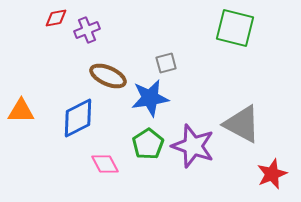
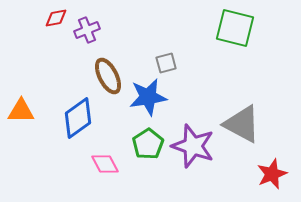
brown ellipse: rotated 39 degrees clockwise
blue star: moved 2 px left, 1 px up
blue diamond: rotated 9 degrees counterclockwise
